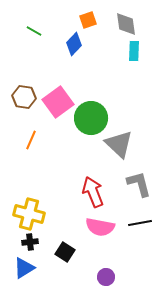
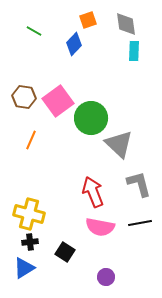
pink square: moved 1 px up
